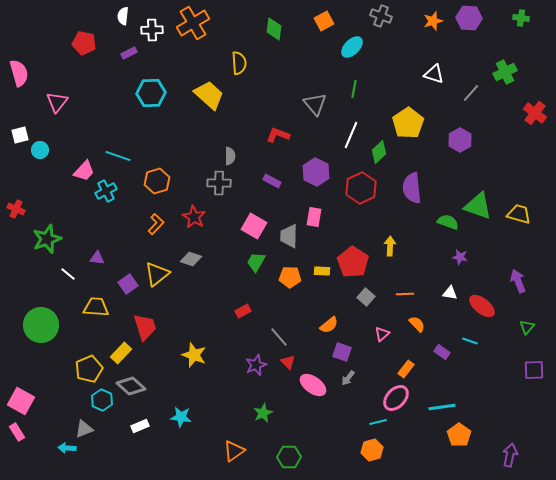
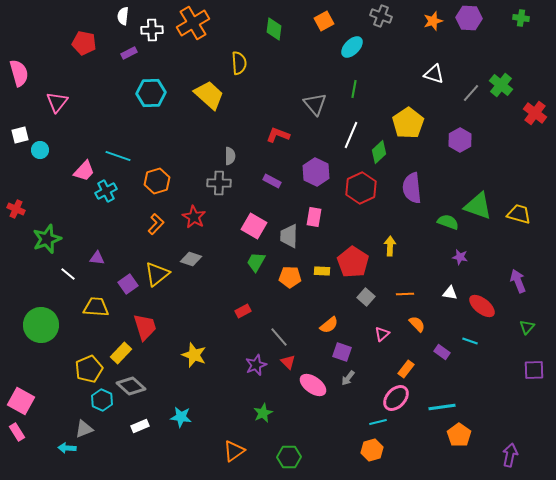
green cross at (505, 72): moved 4 px left, 13 px down; rotated 25 degrees counterclockwise
